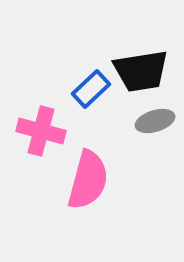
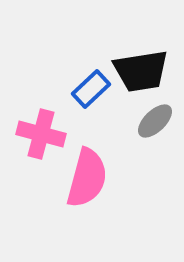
gray ellipse: rotated 27 degrees counterclockwise
pink cross: moved 3 px down
pink semicircle: moved 1 px left, 2 px up
